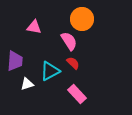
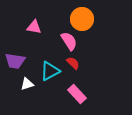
purple trapezoid: rotated 95 degrees clockwise
